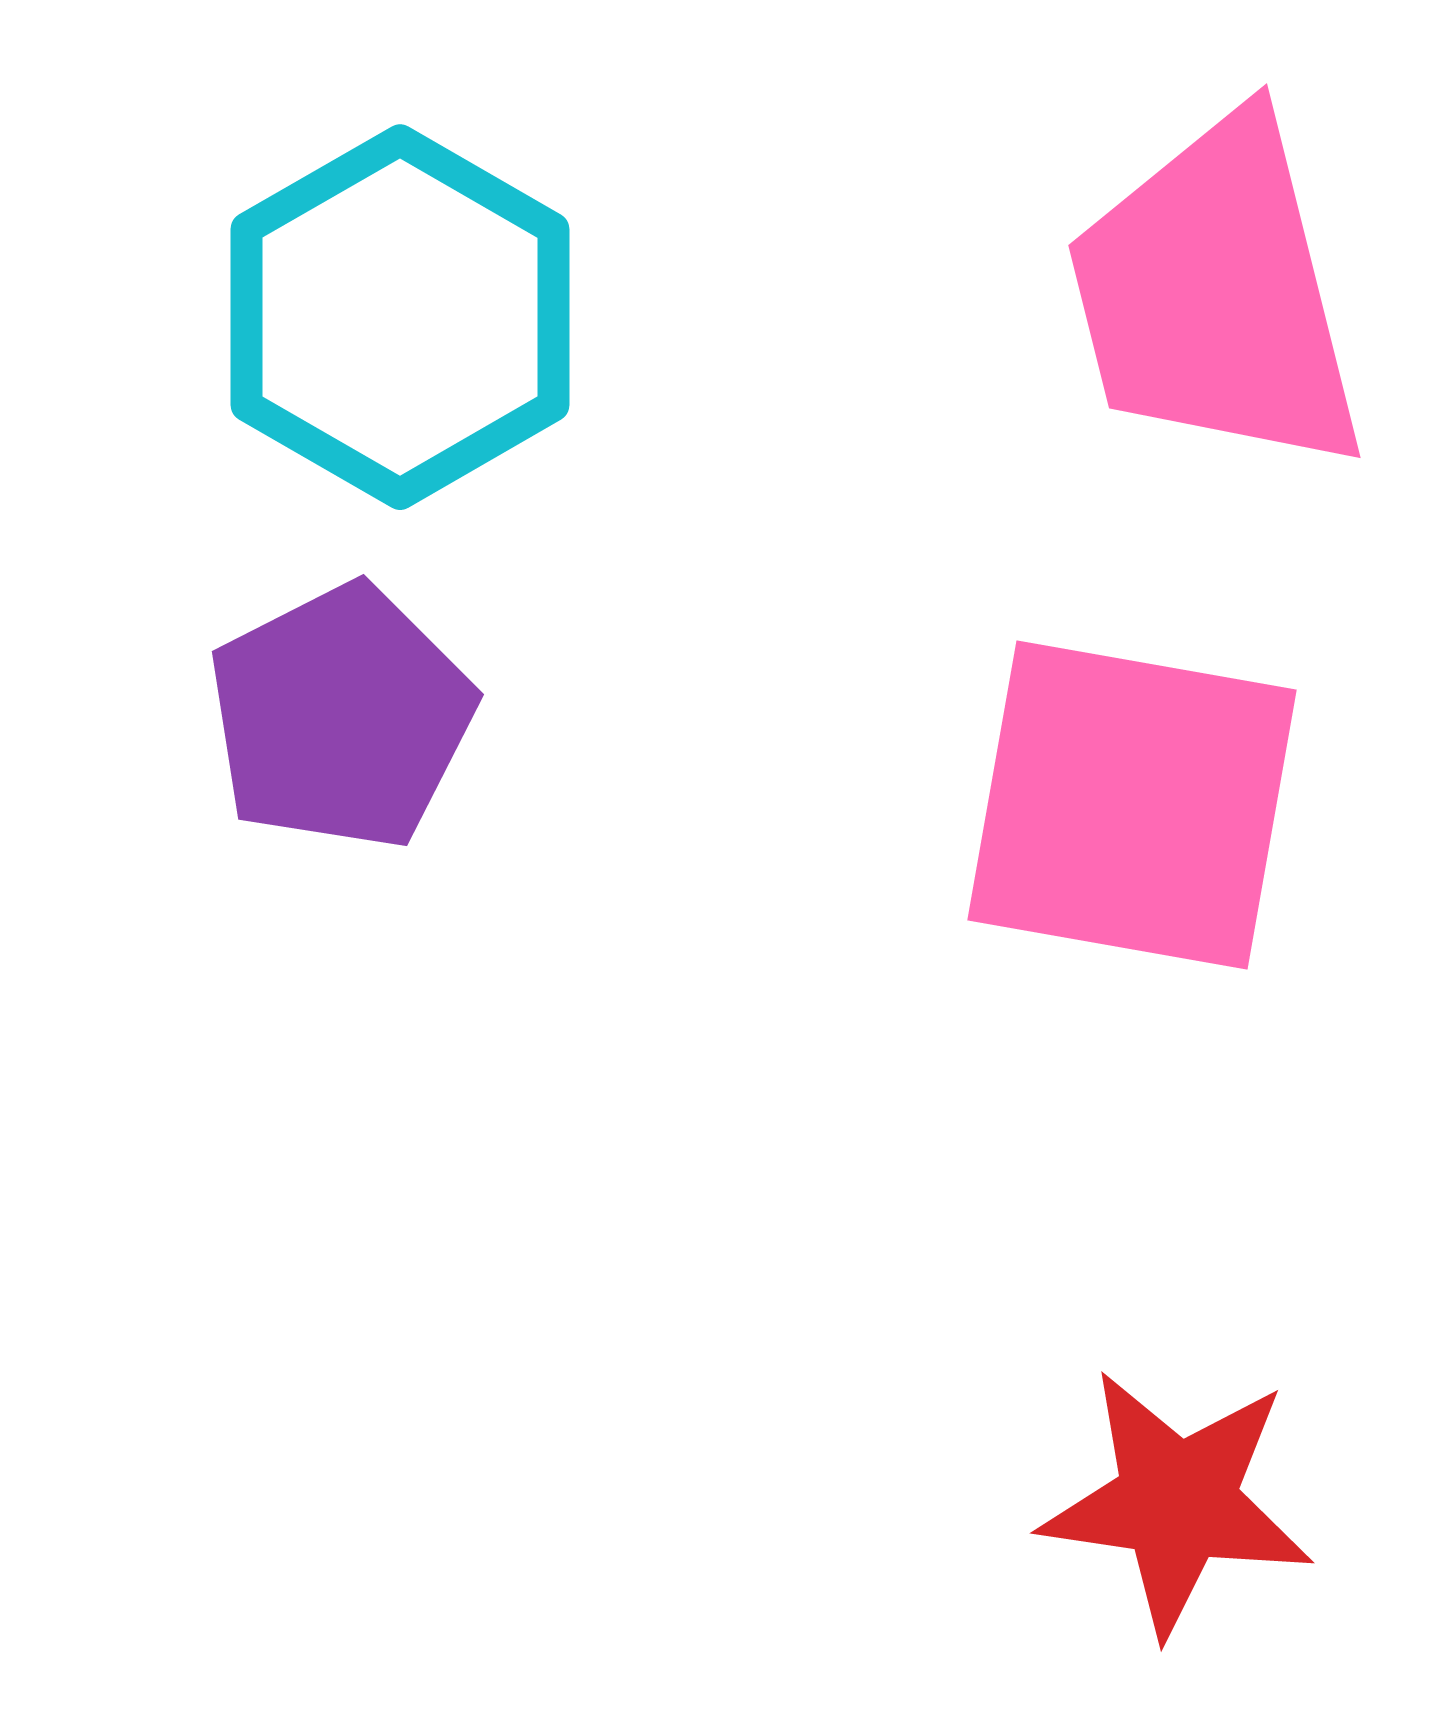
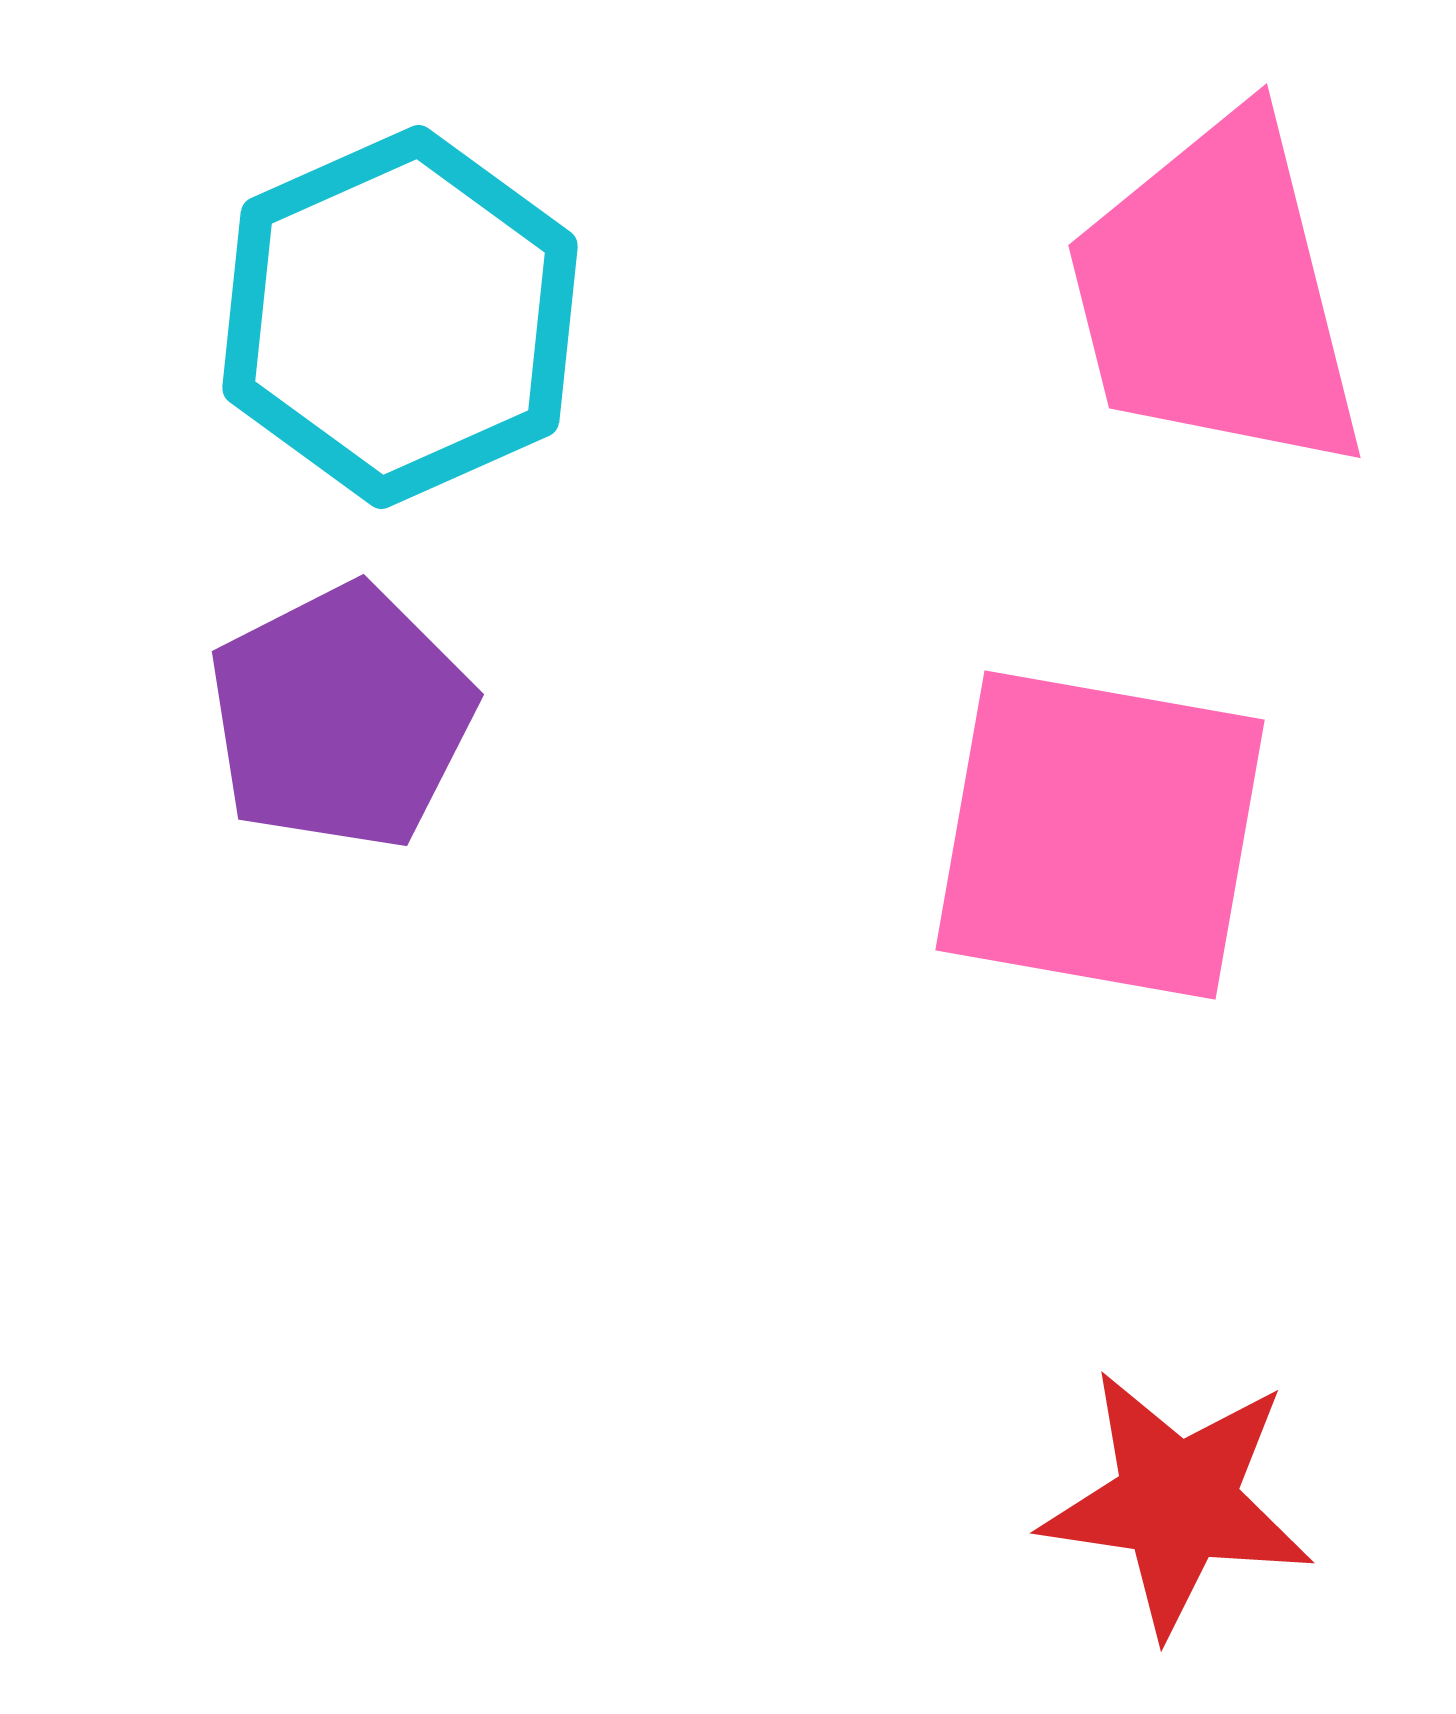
cyan hexagon: rotated 6 degrees clockwise
pink square: moved 32 px left, 30 px down
